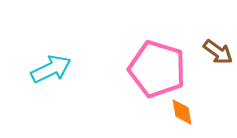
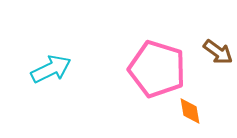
orange diamond: moved 8 px right, 1 px up
